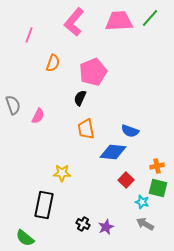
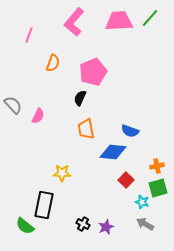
gray semicircle: rotated 24 degrees counterclockwise
green square: rotated 30 degrees counterclockwise
green semicircle: moved 12 px up
